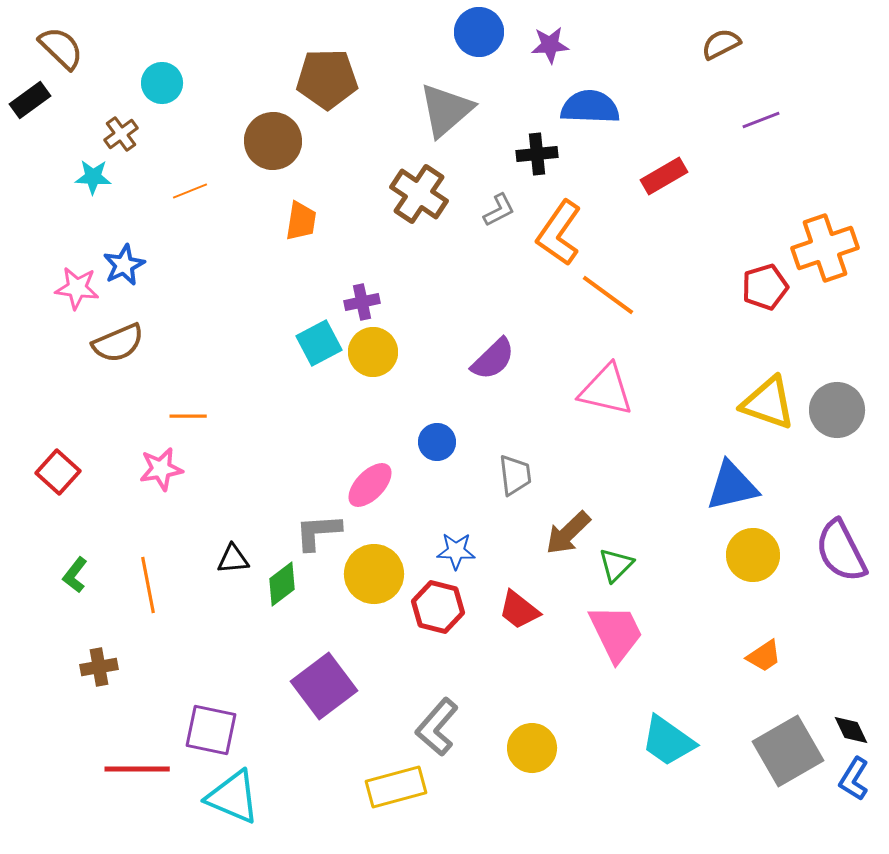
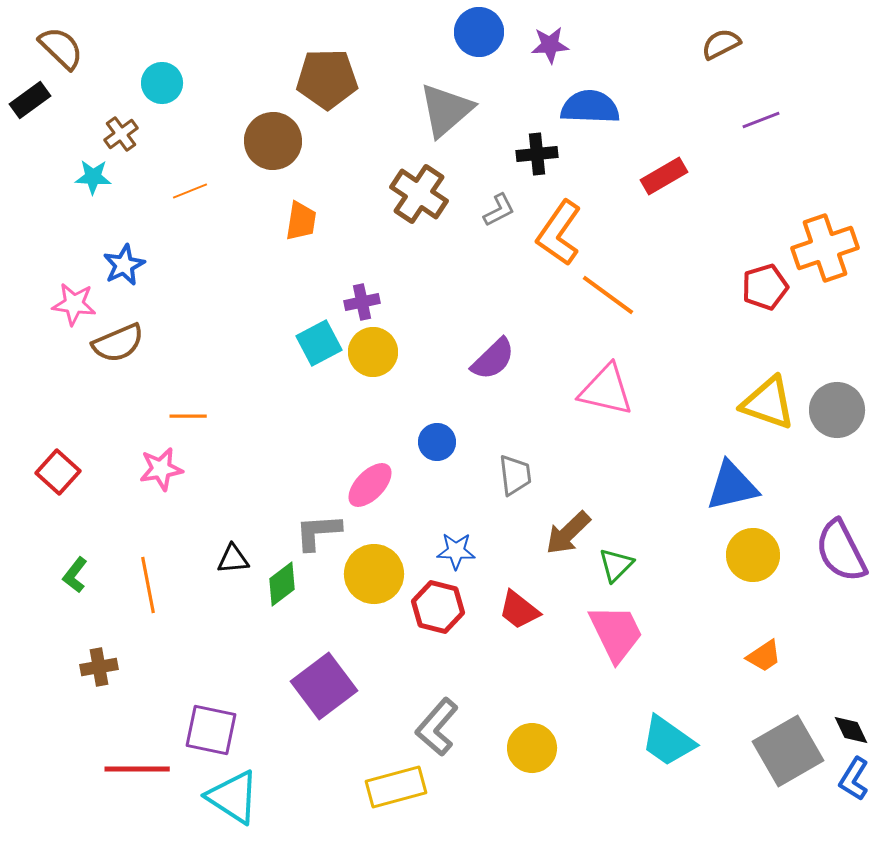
pink star at (77, 288): moved 3 px left, 16 px down
cyan triangle at (233, 797): rotated 10 degrees clockwise
